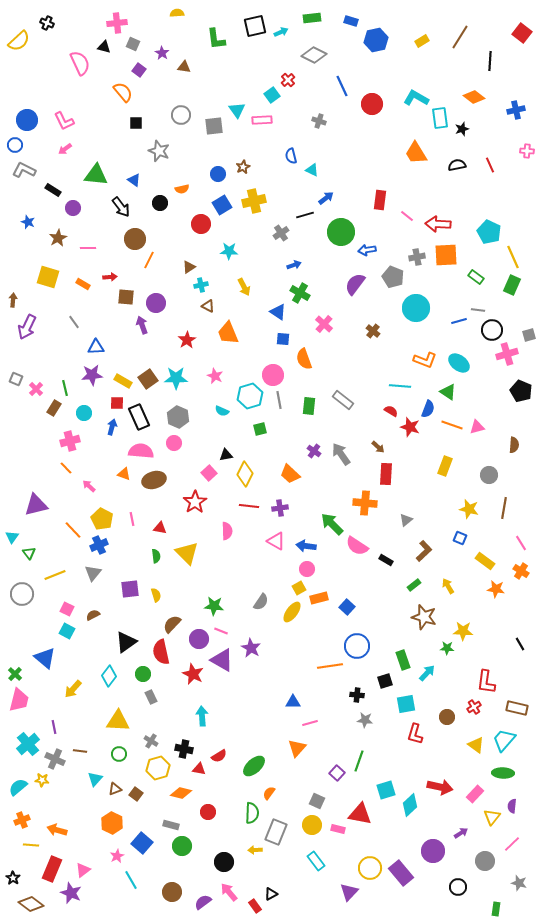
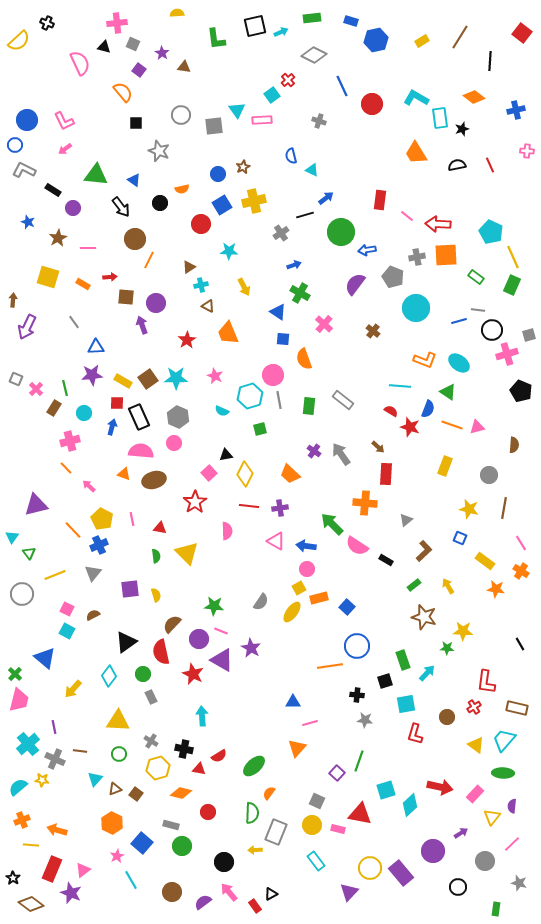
cyan pentagon at (489, 232): moved 2 px right
